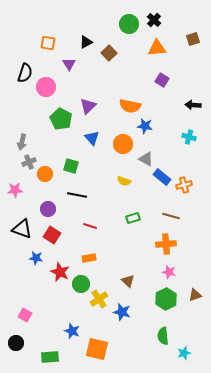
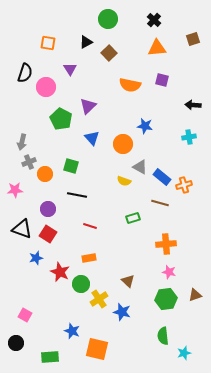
green circle at (129, 24): moved 21 px left, 5 px up
purple triangle at (69, 64): moved 1 px right, 5 px down
purple square at (162, 80): rotated 16 degrees counterclockwise
orange semicircle at (130, 106): moved 21 px up
cyan cross at (189, 137): rotated 24 degrees counterclockwise
gray triangle at (146, 159): moved 6 px left, 8 px down
brown line at (171, 216): moved 11 px left, 13 px up
red square at (52, 235): moved 4 px left, 1 px up
blue star at (36, 258): rotated 24 degrees counterclockwise
green hexagon at (166, 299): rotated 20 degrees clockwise
